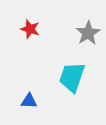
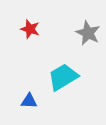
gray star: rotated 15 degrees counterclockwise
cyan trapezoid: moved 9 px left; rotated 40 degrees clockwise
